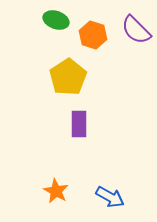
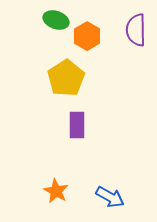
purple semicircle: rotated 44 degrees clockwise
orange hexagon: moved 6 px left, 1 px down; rotated 12 degrees clockwise
yellow pentagon: moved 2 px left, 1 px down
purple rectangle: moved 2 px left, 1 px down
